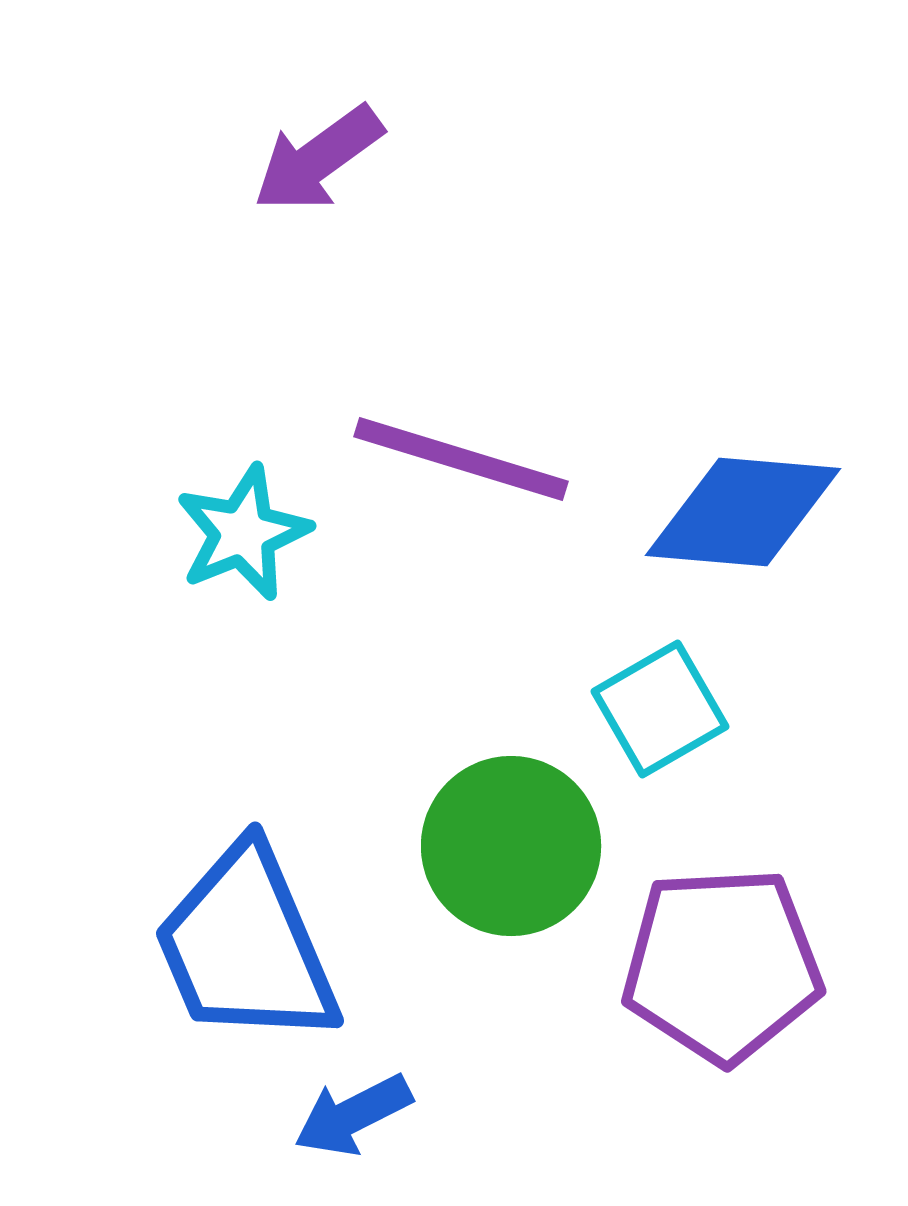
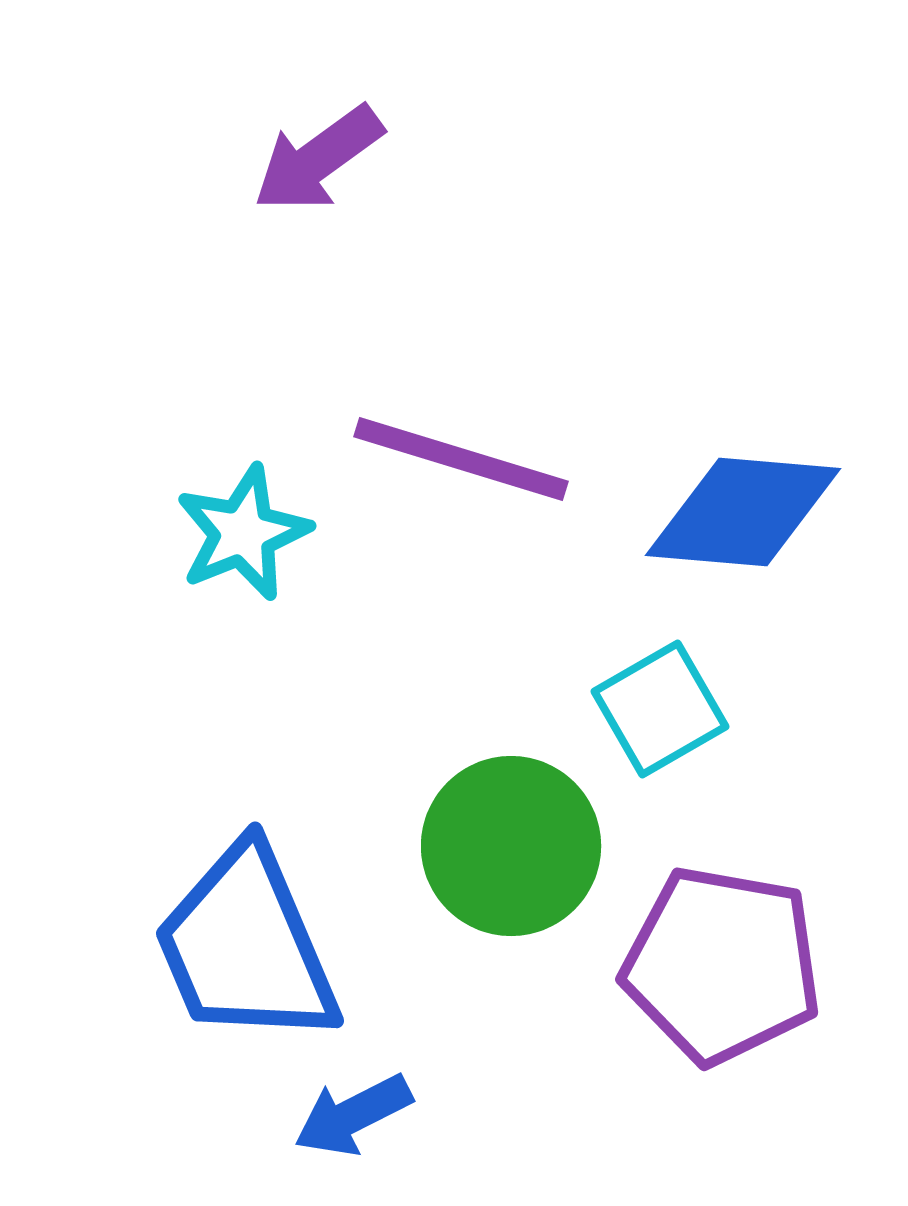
purple pentagon: rotated 13 degrees clockwise
